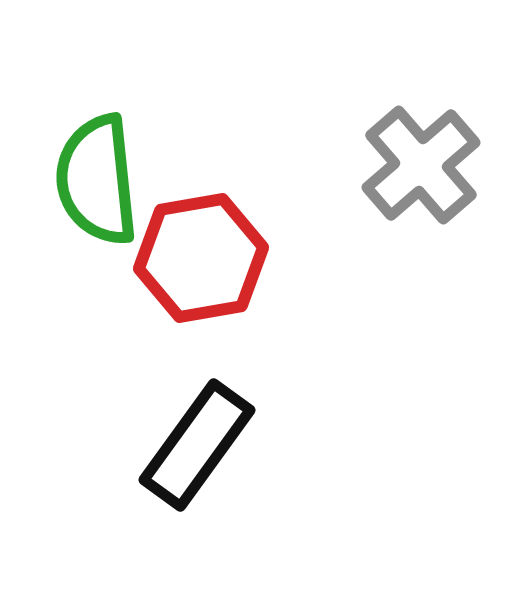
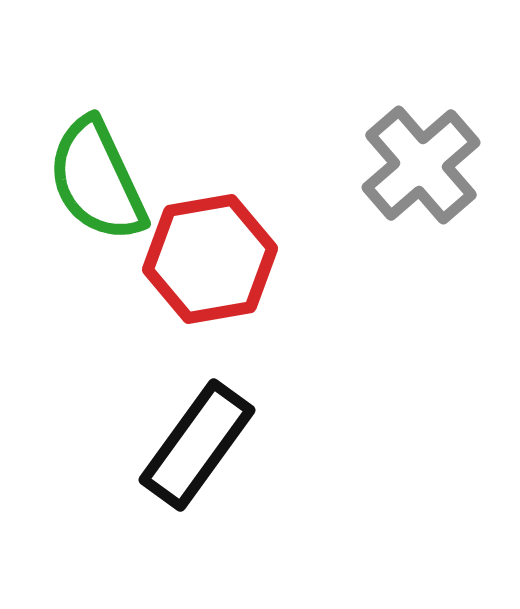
green semicircle: rotated 19 degrees counterclockwise
red hexagon: moved 9 px right, 1 px down
